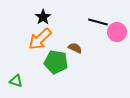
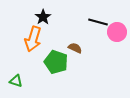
orange arrow: moved 7 px left; rotated 30 degrees counterclockwise
green pentagon: rotated 10 degrees clockwise
